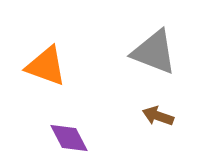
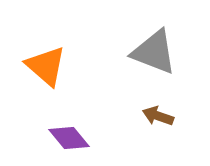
orange triangle: rotated 21 degrees clockwise
purple diamond: rotated 12 degrees counterclockwise
